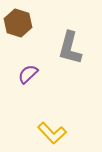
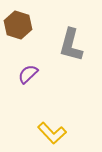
brown hexagon: moved 2 px down
gray L-shape: moved 1 px right, 3 px up
